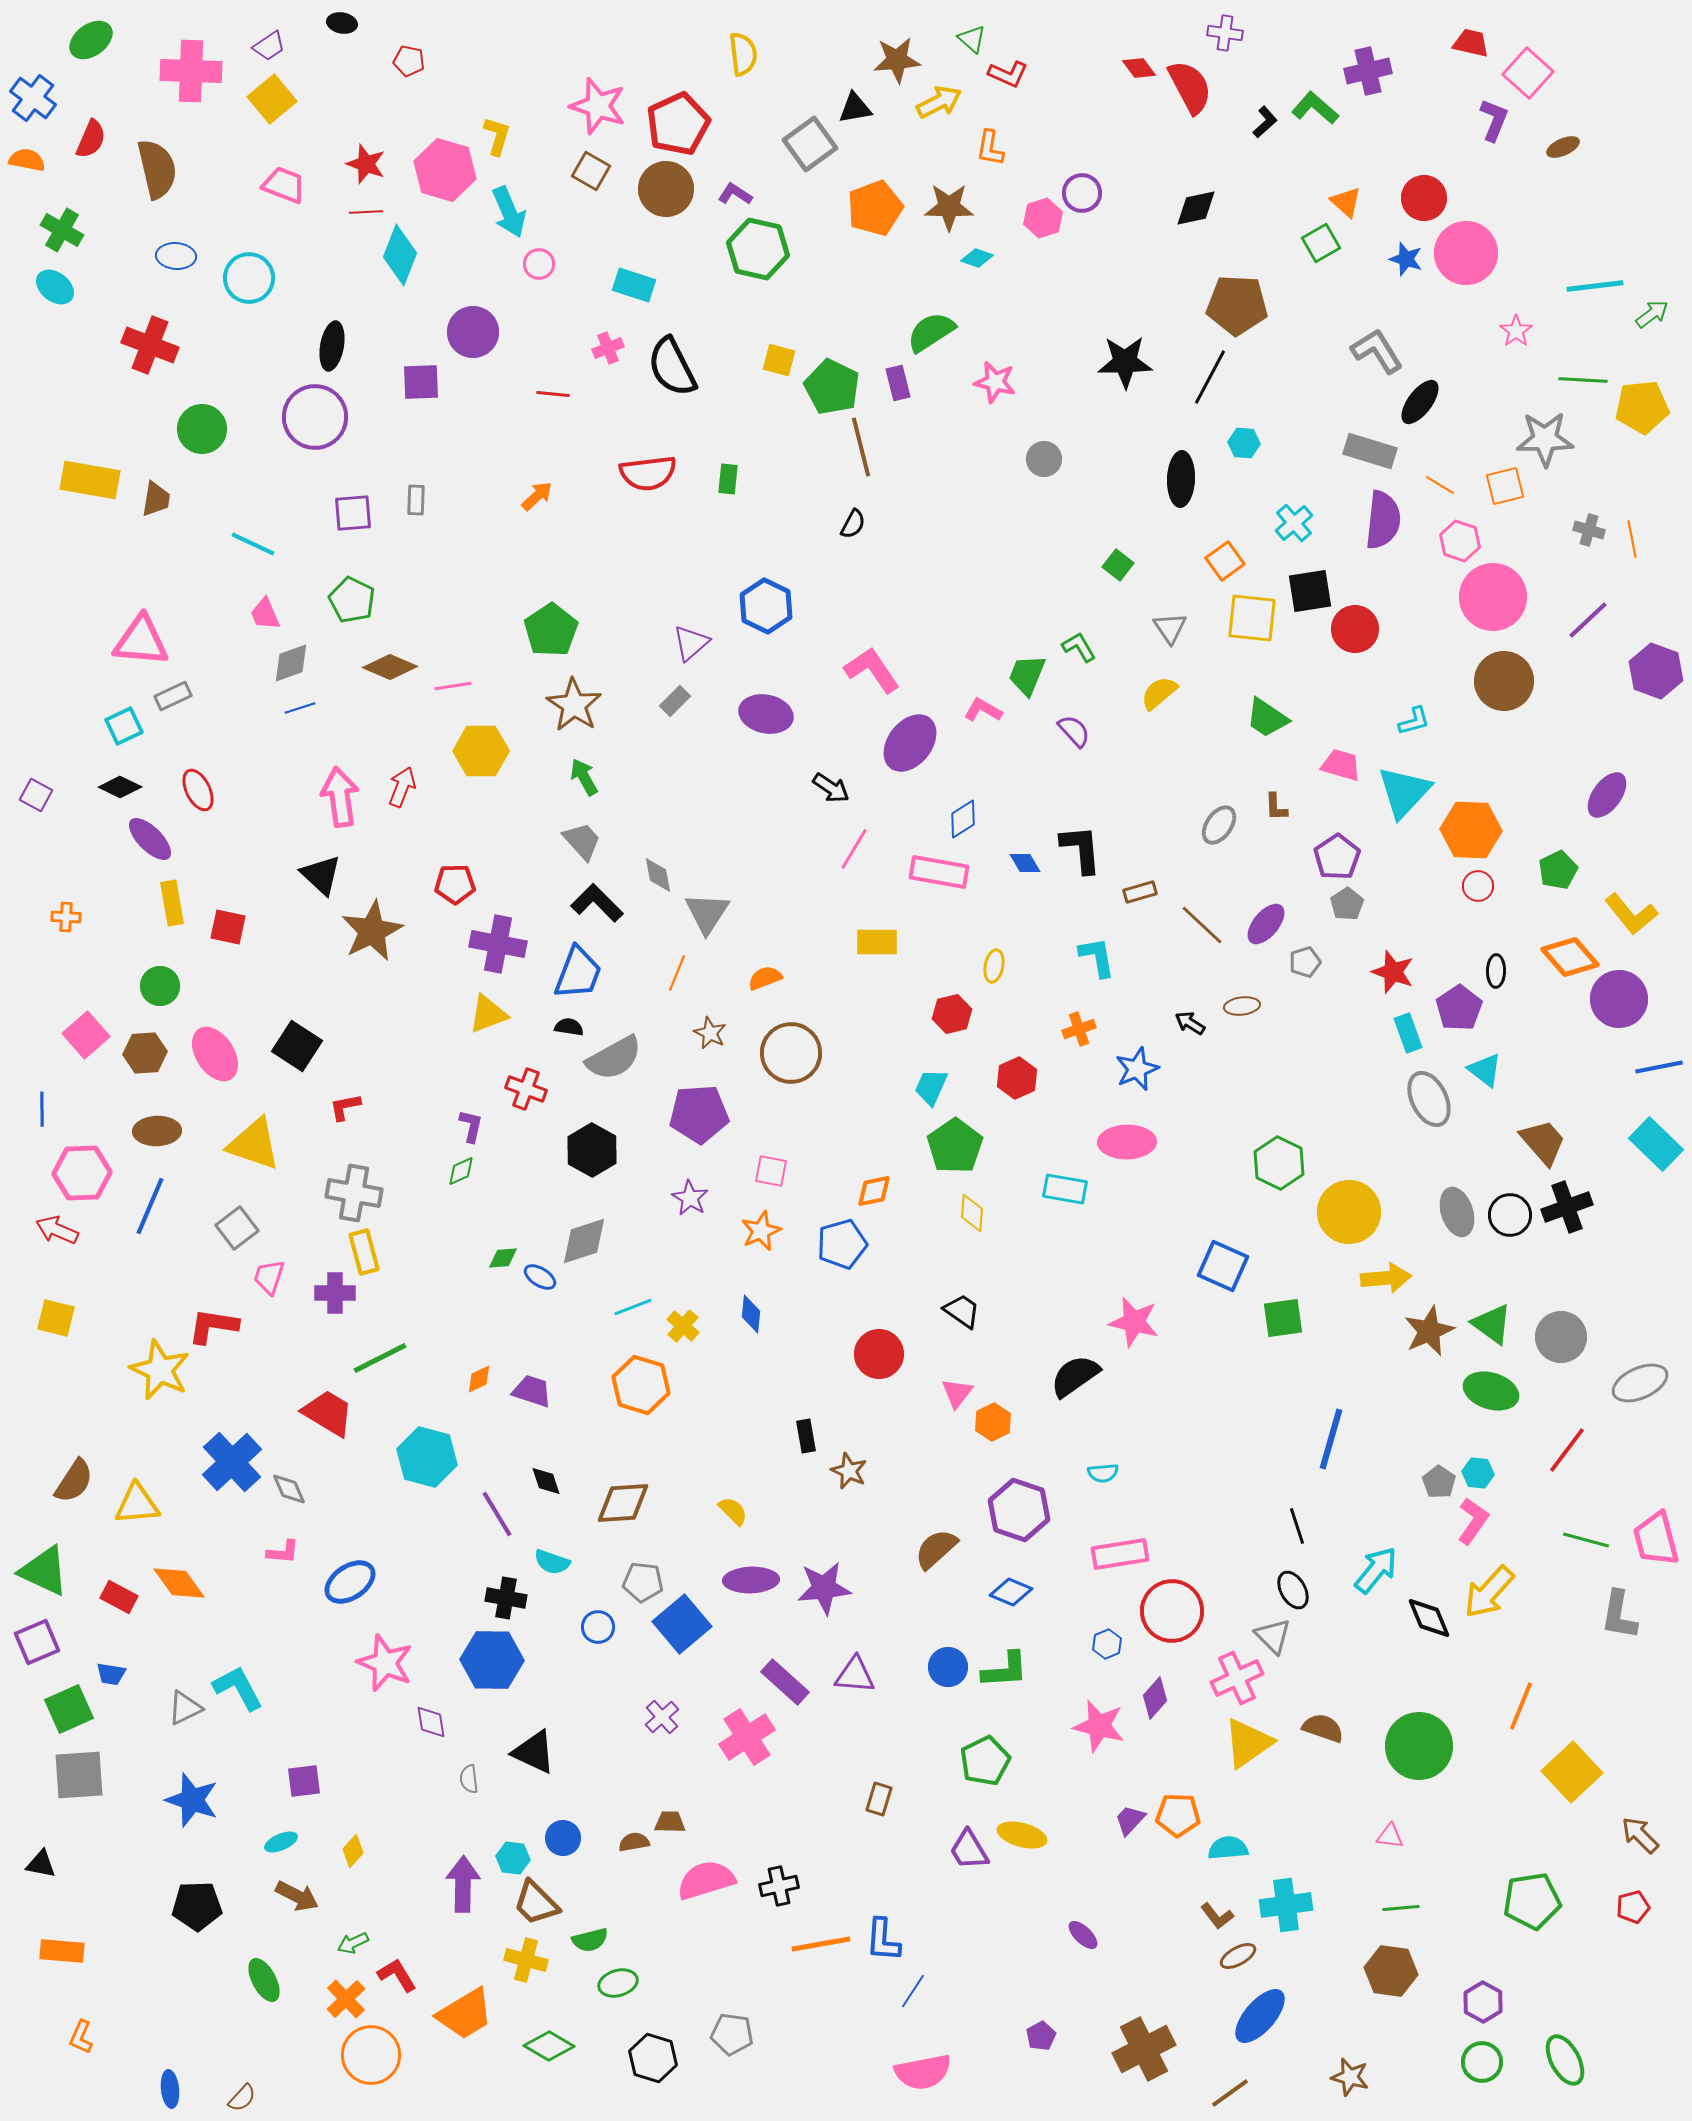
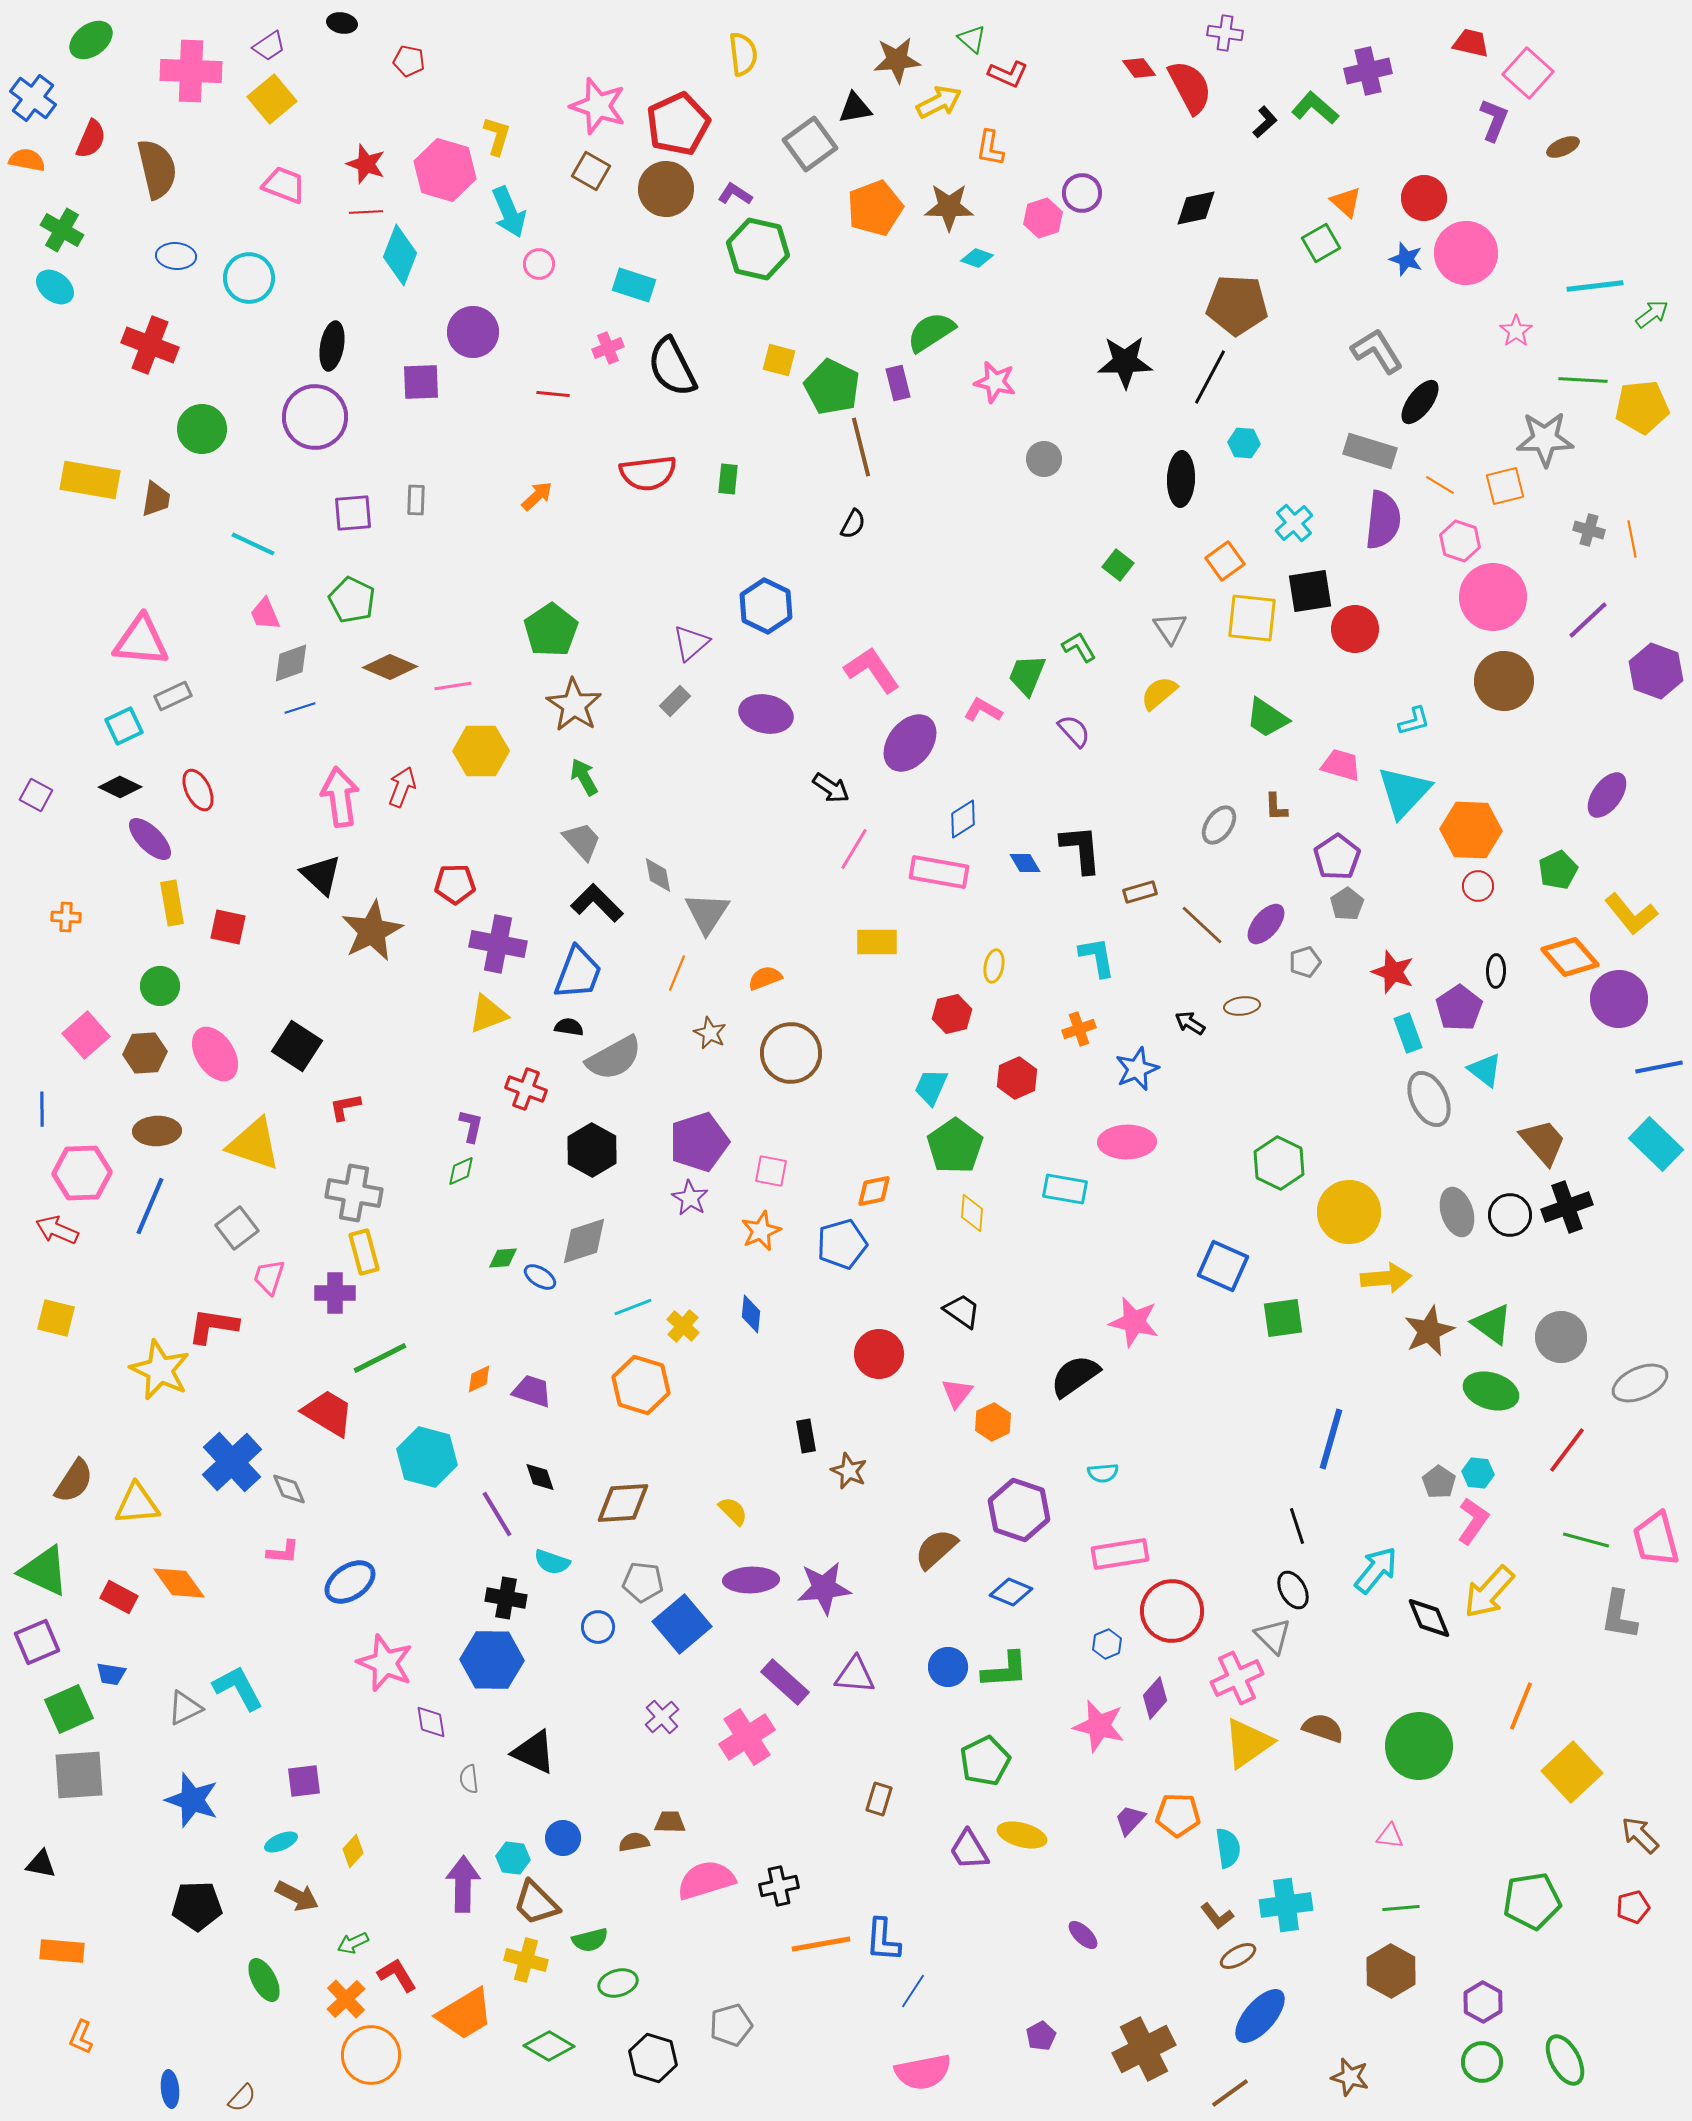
purple pentagon at (699, 1114): moved 28 px down; rotated 14 degrees counterclockwise
black diamond at (546, 1481): moved 6 px left, 4 px up
cyan semicircle at (1228, 1848): rotated 87 degrees clockwise
brown hexagon at (1391, 1971): rotated 21 degrees clockwise
gray pentagon at (732, 2034): moved 1 px left, 9 px up; rotated 24 degrees counterclockwise
